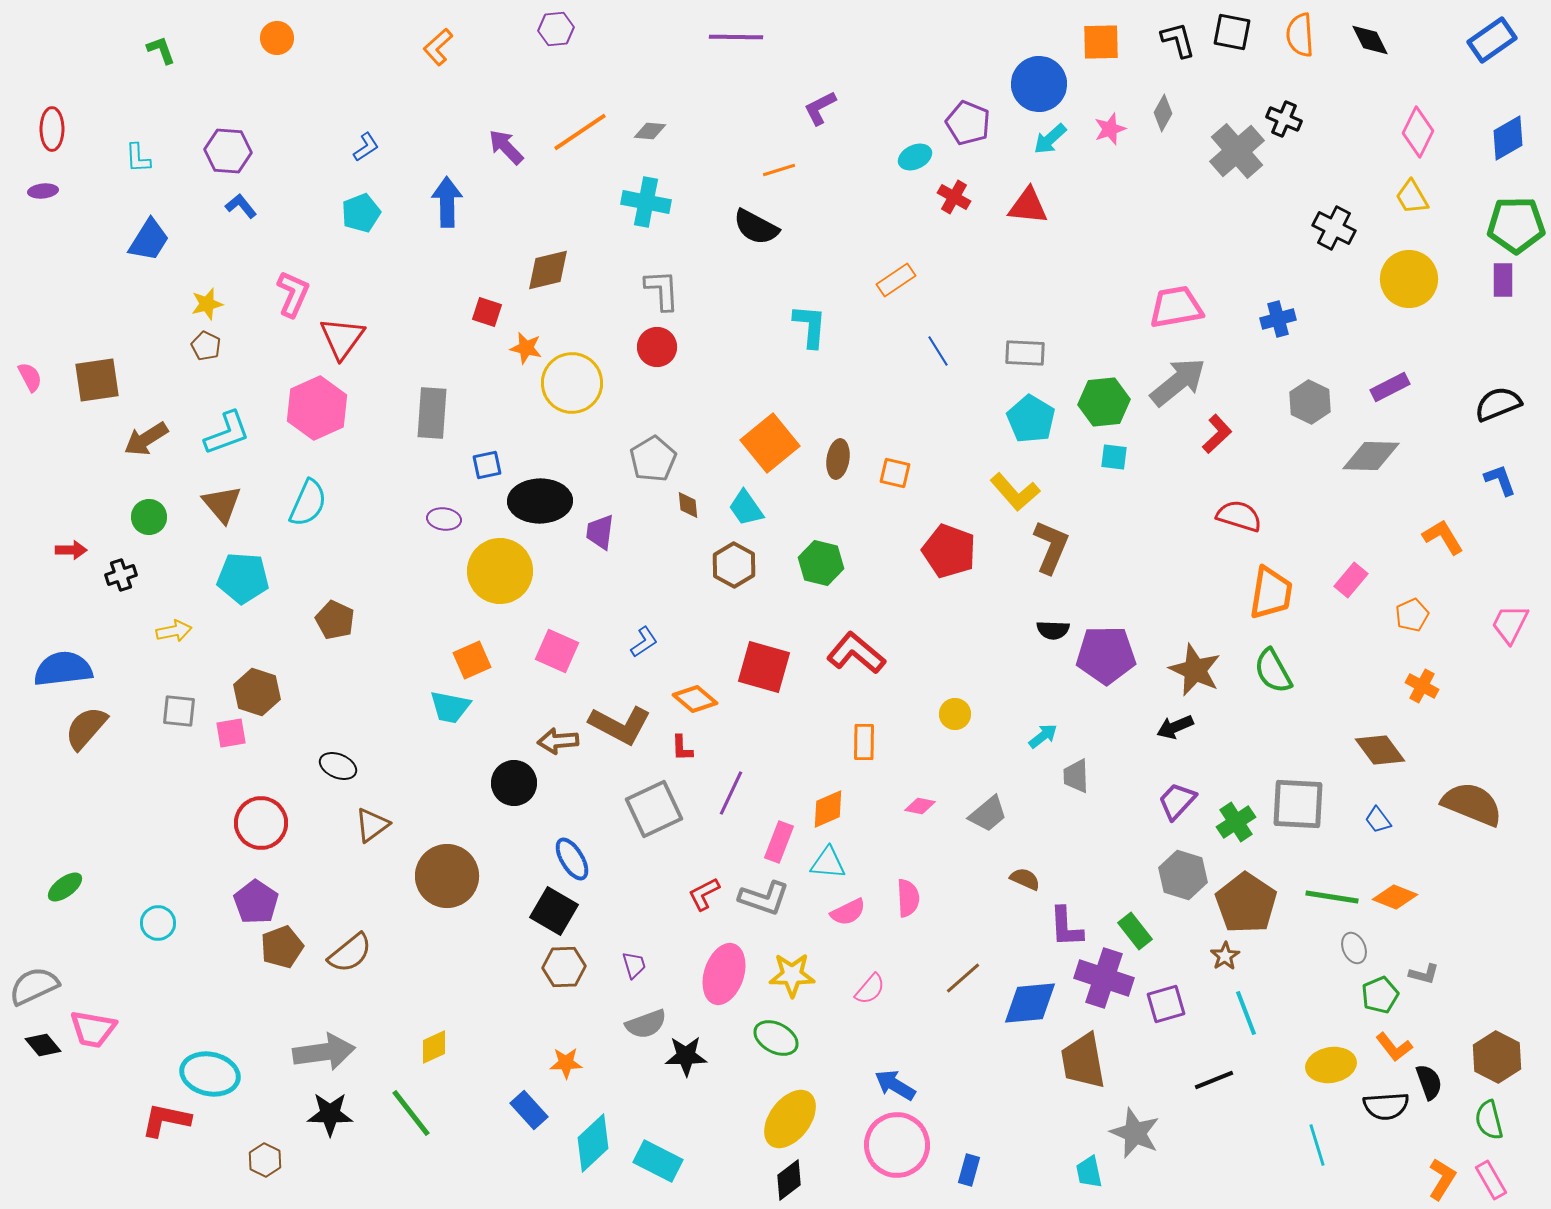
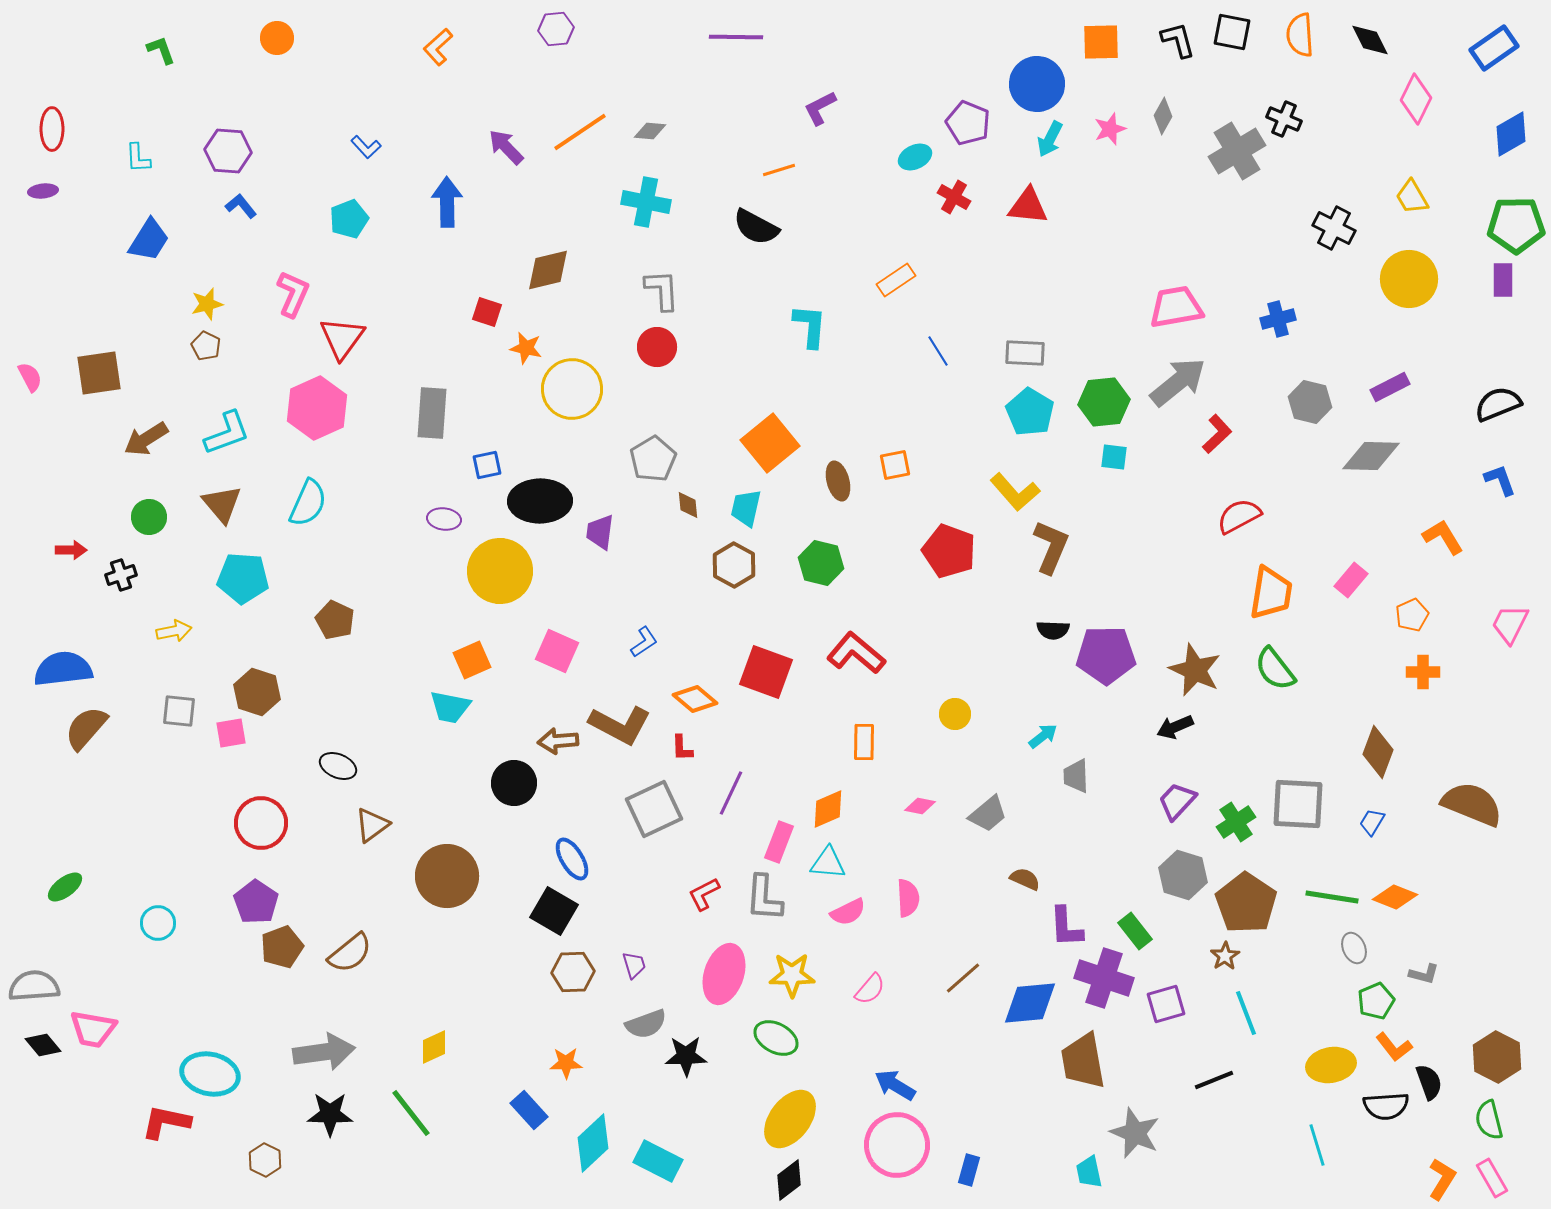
blue rectangle at (1492, 40): moved 2 px right, 8 px down
blue circle at (1039, 84): moved 2 px left
gray diamond at (1163, 113): moved 3 px down
pink diamond at (1418, 132): moved 2 px left, 33 px up
blue diamond at (1508, 138): moved 3 px right, 4 px up
cyan arrow at (1050, 139): rotated 21 degrees counterclockwise
blue L-shape at (366, 147): rotated 80 degrees clockwise
gray cross at (1237, 151): rotated 10 degrees clockwise
cyan pentagon at (361, 213): moved 12 px left, 6 px down
brown square at (97, 380): moved 2 px right, 7 px up
yellow circle at (572, 383): moved 6 px down
gray hexagon at (1310, 402): rotated 12 degrees counterclockwise
cyan pentagon at (1031, 419): moved 1 px left, 7 px up
brown ellipse at (838, 459): moved 22 px down; rotated 24 degrees counterclockwise
orange square at (895, 473): moved 8 px up; rotated 24 degrees counterclockwise
cyan trapezoid at (746, 508): rotated 48 degrees clockwise
red semicircle at (1239, 516): rotated 45 degrees counterclockwise
red square at (764, 667): moved 2 px right, 5 px down; rotated 4 degrees clockwise
green semicircle at (1273, 671): moved 2 px right, 2 px up; rotated 9 degrees counterclockwise
orange cross at (1422, 686): moved 1 px right, 14 px up; rotated 28 degrees counterclockwise
brown diamond at (1380, 750): moved 2 px left, 2 px down; rotated 57 degrees clockwise
blue trapezoid at (1378, 820): moved 6 px left, 2 px down; rotated 68 degrees clockwise
gray L-shape at (764, 898): rotated 75 degrees clockwise
brown hexagon at (564, 967): moved 9 px right, 5 px down
gray semicircle at (34, 986): rotated 21 degrees clockwise
green pentagon at (1380, 995): moved 4 px left, 6 px down
red L-shape at (166, 1120): moved 2 px down
pink rectangle at (1491, 1180): moved 1 px right, 2 px up
